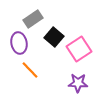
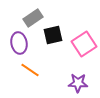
gray rectangle: moved 1 px up
black square: moved 1 px left, 2 px up; rotated 36 degrees clockwise
pink square: moved 5 px right, 5 px up
orange line: rotated 12 degrees counterclockwise
